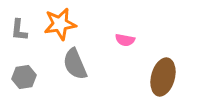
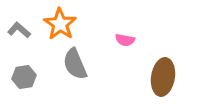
orange star: rotated 28 degrees counterclockwise
gray L-shape: rotated 125 degrees clockwise
brown ellipse: rotated 6 degrees counterclockwise
